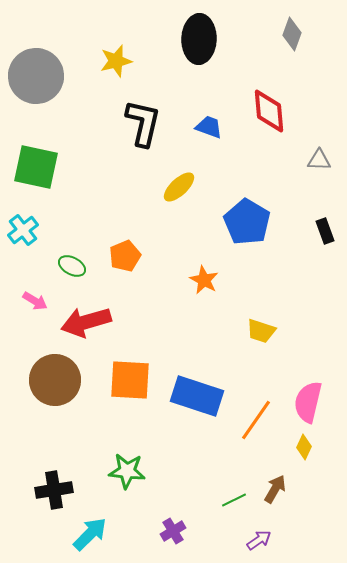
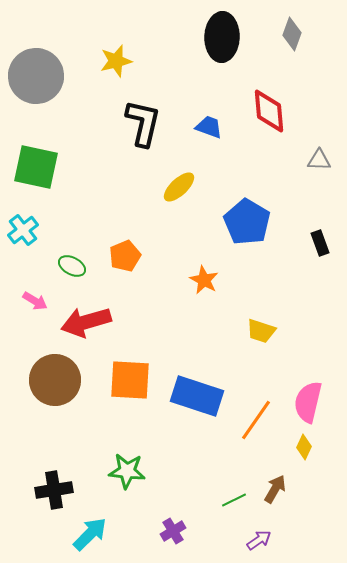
black ellipse: moved 23 px right, 2 px up
black rectangle: moved 5 px left, 12 px down
